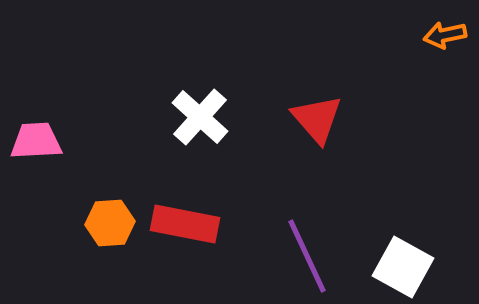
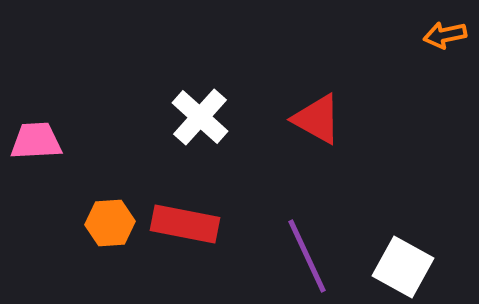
red triangle: rotated 20 degrees counterclockwise
